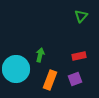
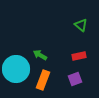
green triangle: moved 9 px down; rotated 32 degrees counterclockwise
green arrow: rotated 72 degrees counterclockwise
orange rectangle: moved 7 px left
